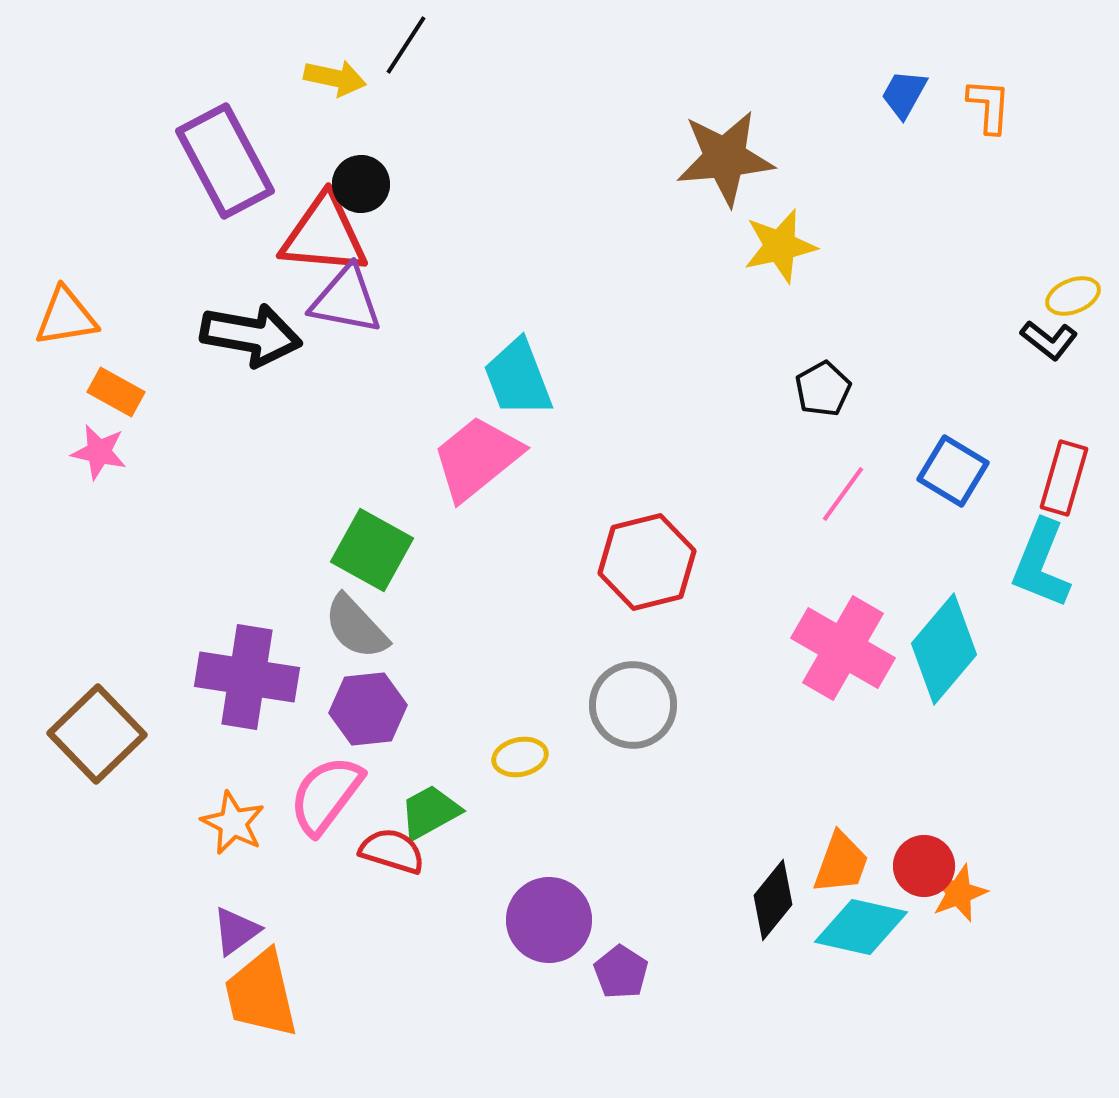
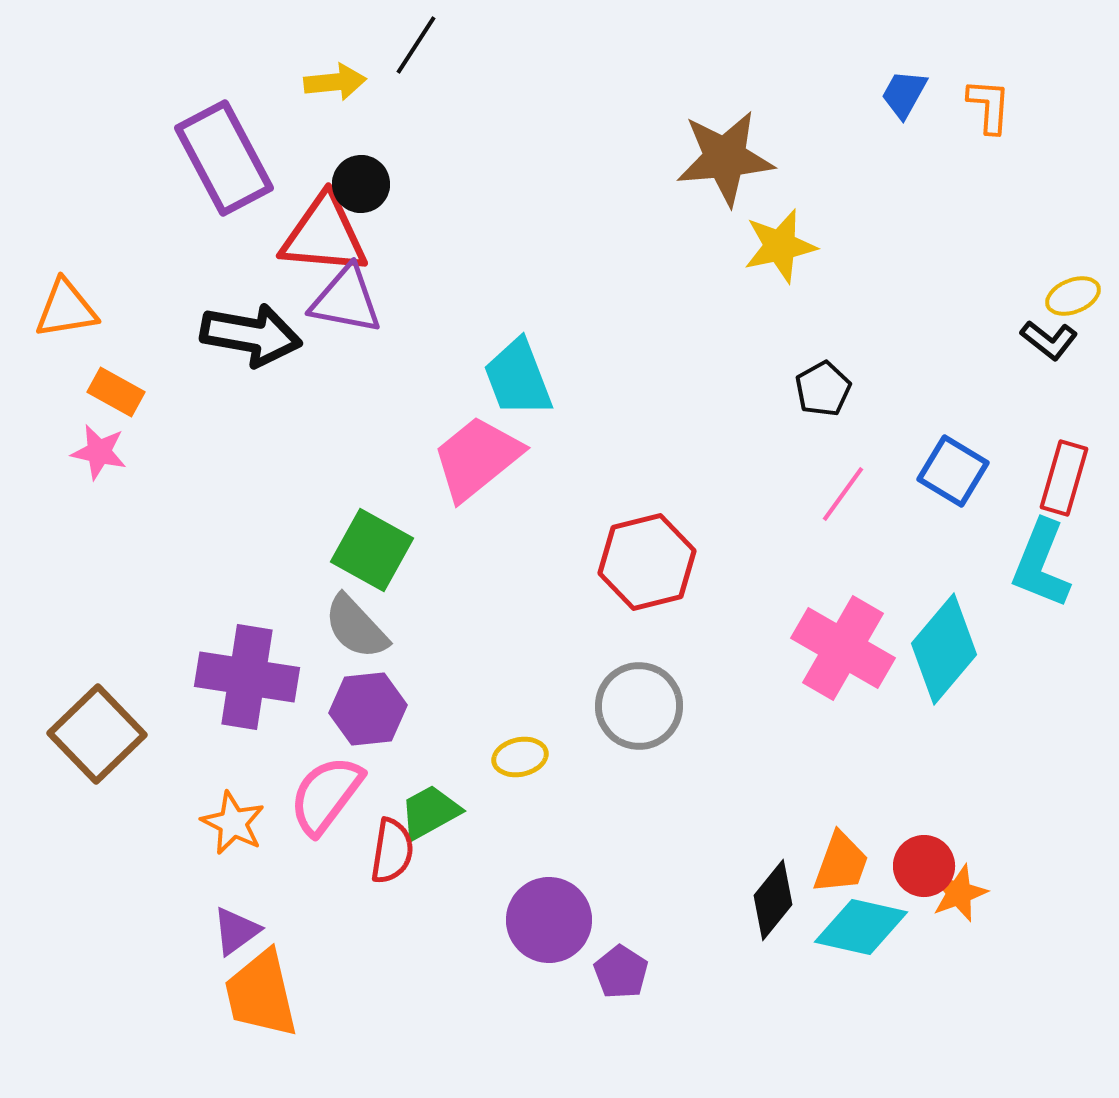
black line at (406, 45): moved 10 px right
yellow arrow at (335, 78): moved 4 px down; rotated 18 degrees counterclockwise
purple rectangle at (225, 161): moved 1 px left, 3 px up
orange triangle at (66, 317): moved 8 px up
gray circle at (633, 705): moved 6 px right, 1 px down
red semicircle at (392, 851): rotated 82 degrees clockwise
